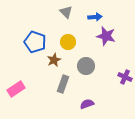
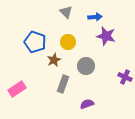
pink rectangle: moved 1 px right
